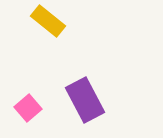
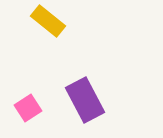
pink square: rotated 8 degrees clockwise
